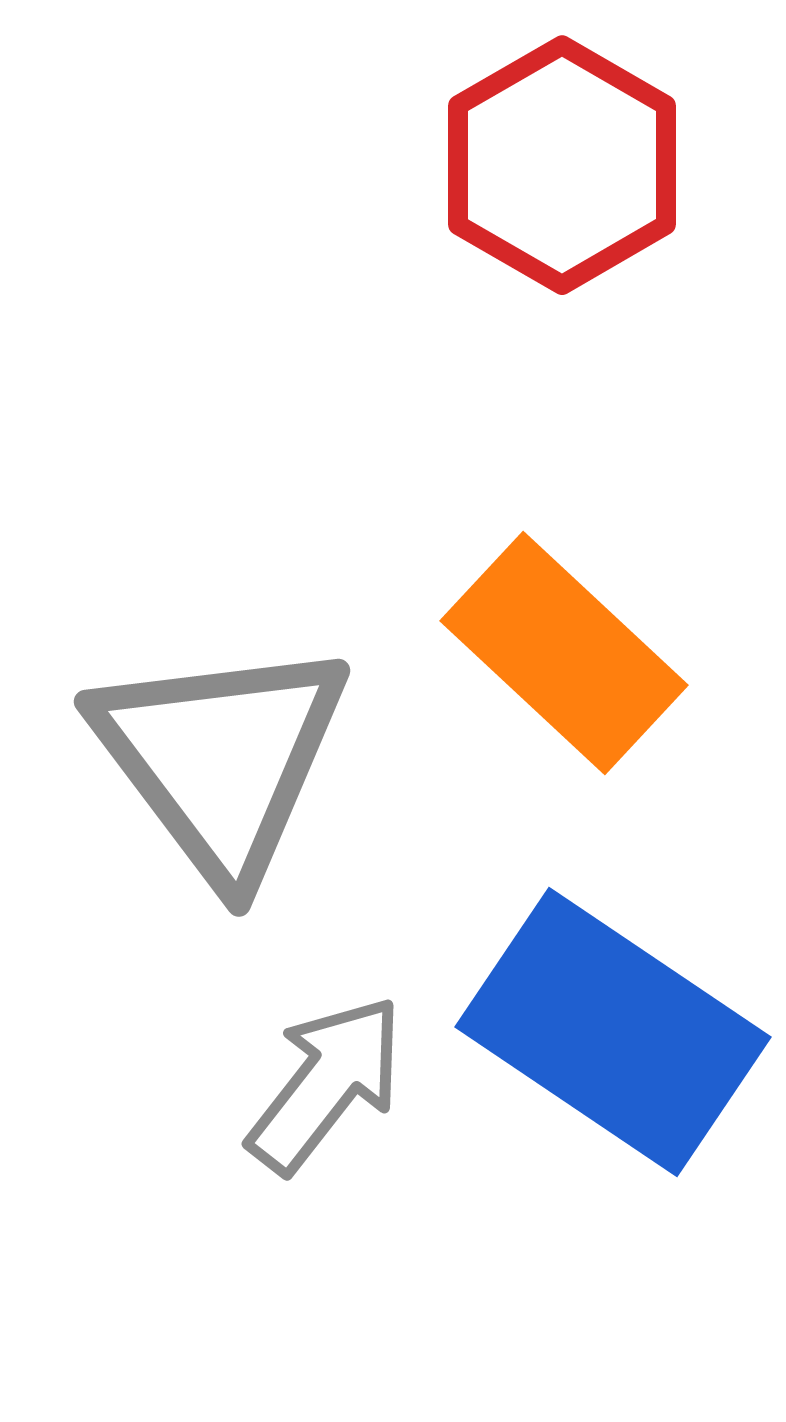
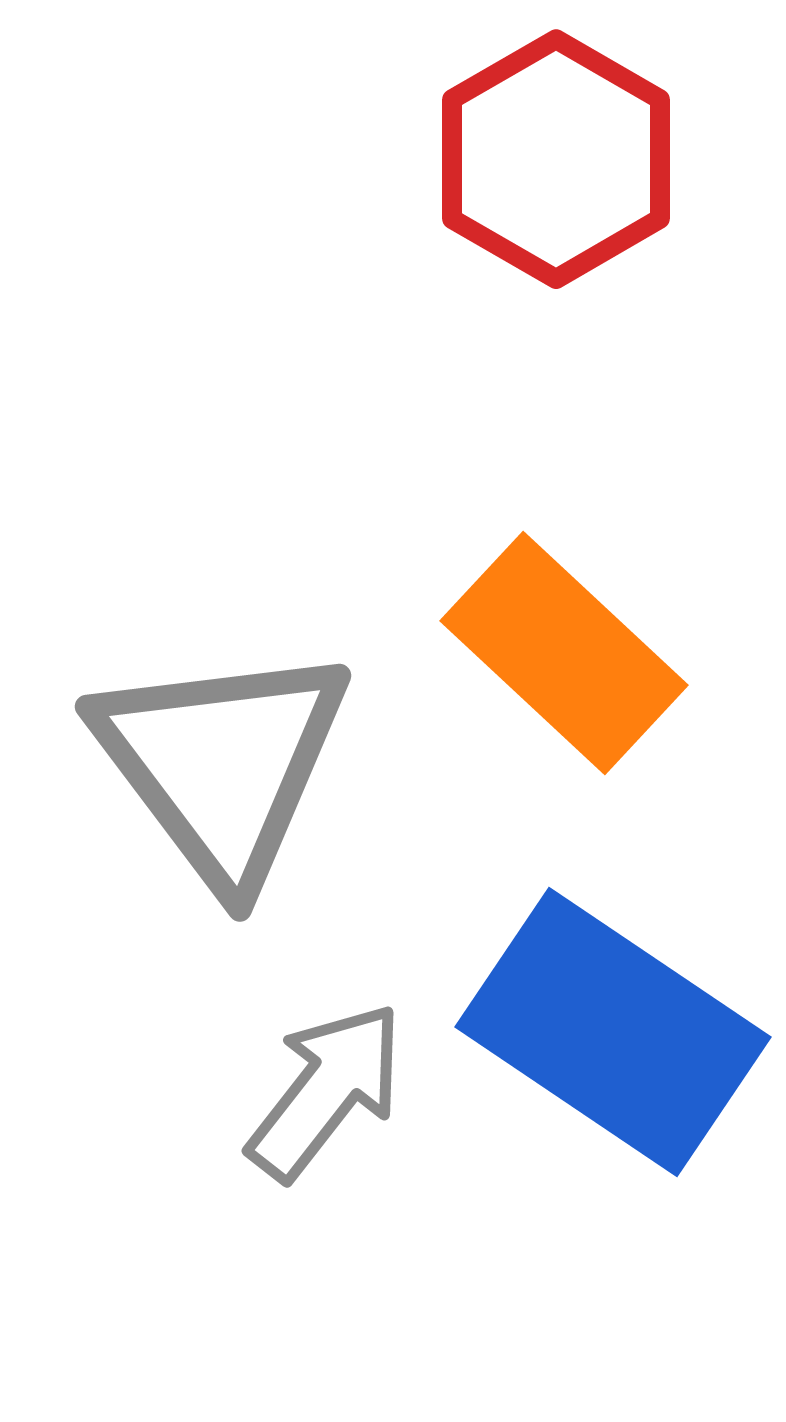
red hexagon: moved 6 px left, 6 px up
gray triangle: moved 1 px right, 5 px down
gray arrow: moved 7 px down
